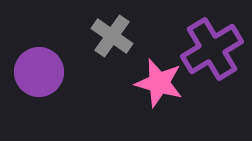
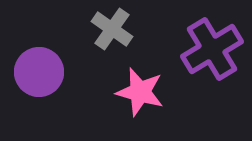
gray cross: moved 7 px up
pink star: moved 19 px left, 9 px down
